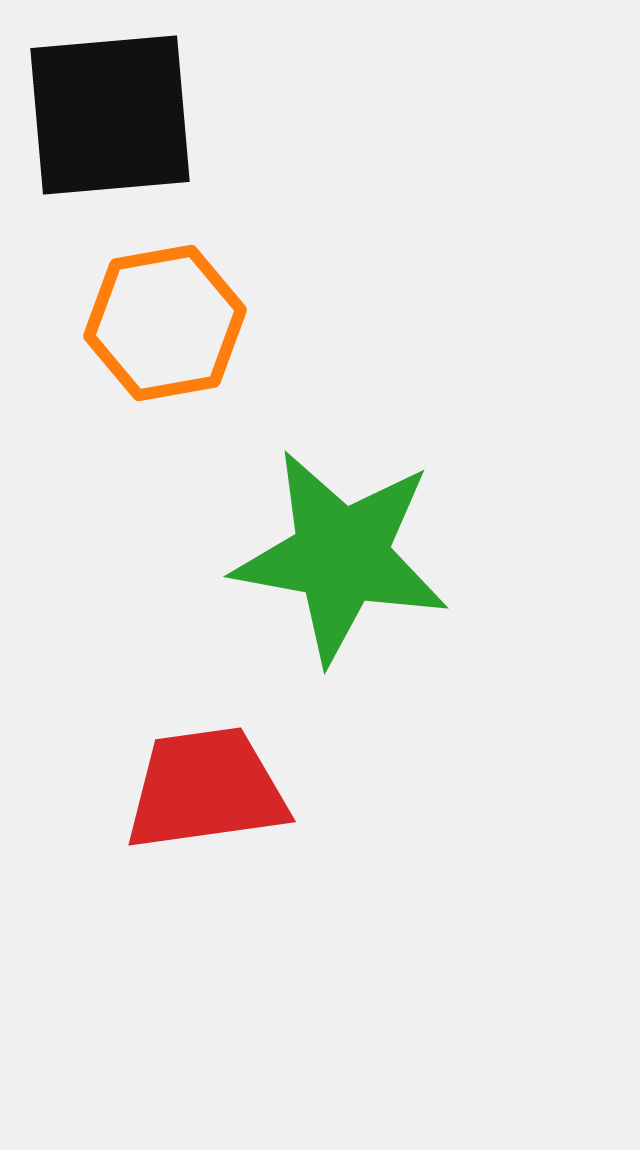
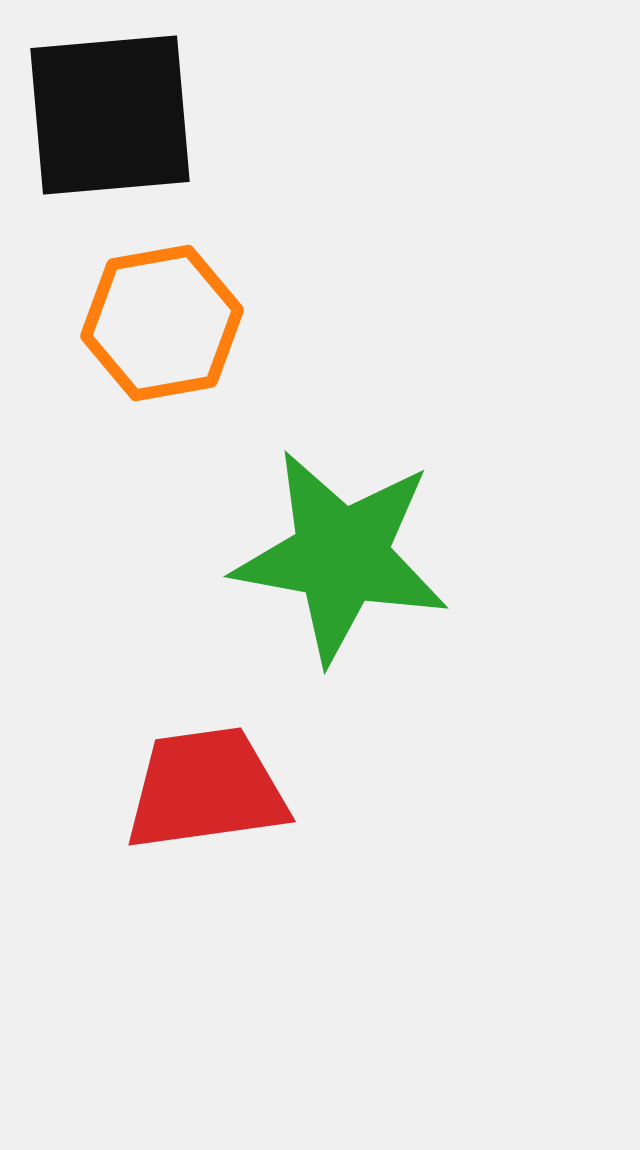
orange hexagon: moved 3 px left
